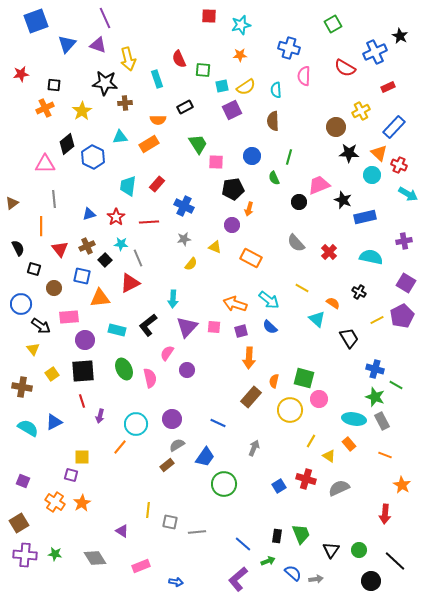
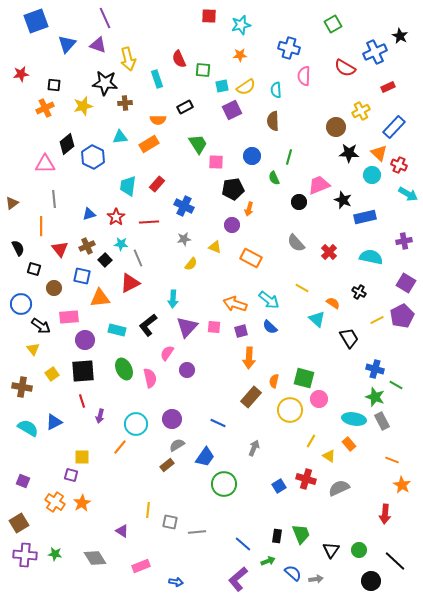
yellow star at (82, 111): moved 1 px right, 5 px up; rotated 18 degrees clockwise
orange line at (385, 455): moved 7 px right, 5 px down
